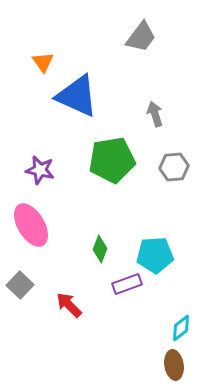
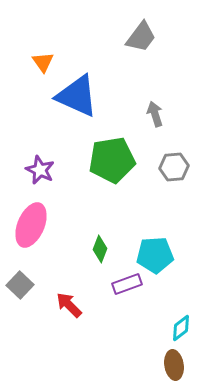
purple star: rotated 12 degrees clockwise
pink ellipse: rotated 54 degrees clockwise
